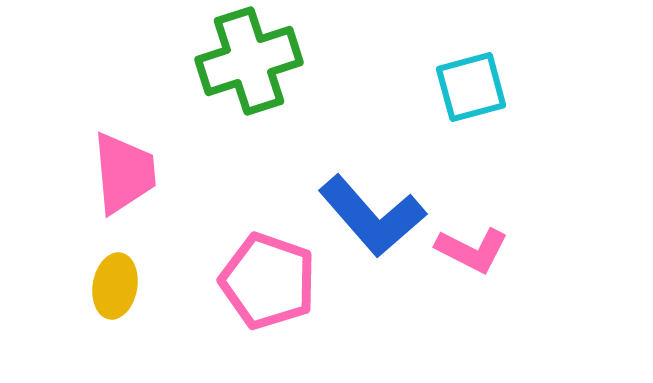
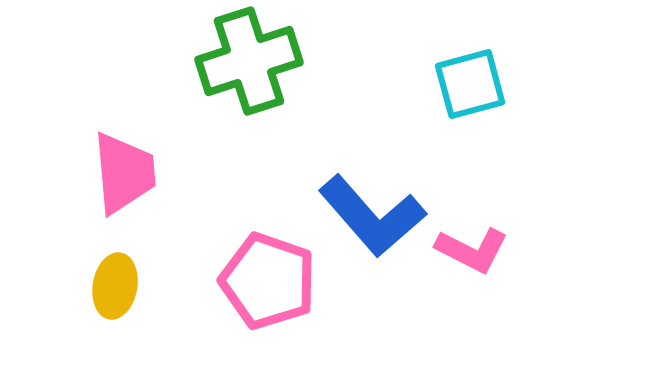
cyan square: moved 1 px left, 3 px up
